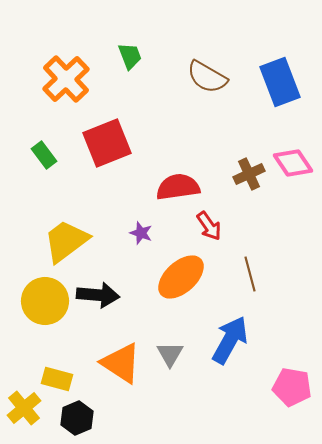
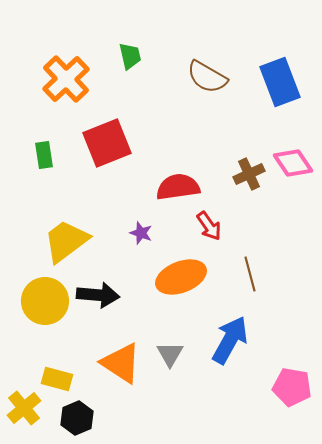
green trapezoid: rotated 8 degrees clockwise
green rectangle: rotated 28 degrees clockwise
orange ellipse: rotated 21 degrees clockwise
